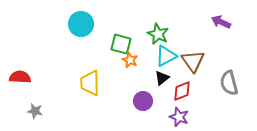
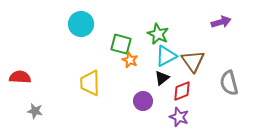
purple arrow: rotated 138 degrees clockwise
